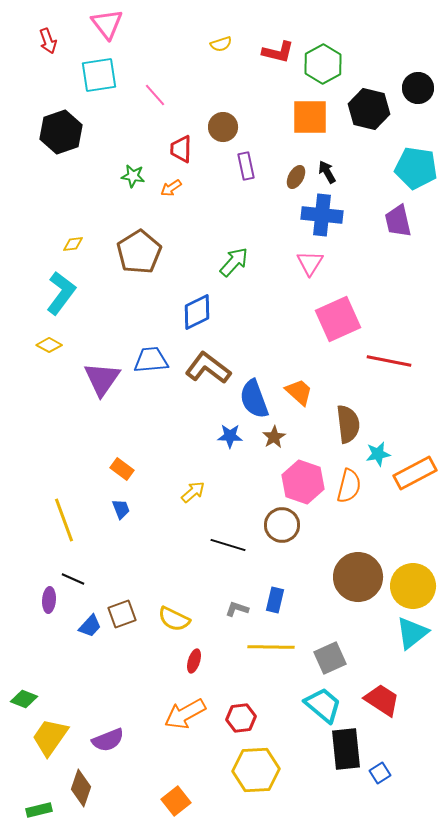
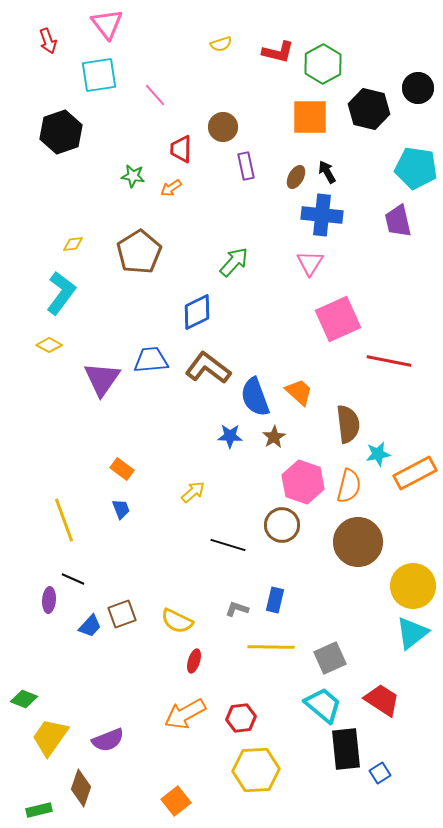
blue semicircle at (254, 399): moved 1 px right, 2 px up
brown circle at (358, 577): moved 35 px up
yellow semicircle at (174, 619): moved 3 px right, 2 px down
